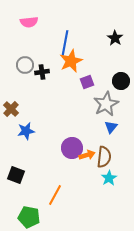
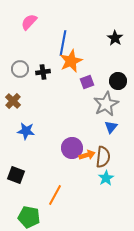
pink semicircle: rotated 138 degrees clockwise
blue line: moved 2 px left
gray circle: moved 5 px left, 4 px down
black cross: moved 1 px right
black circle: moved 3 px left
brown cross: moved 2 px right, 8 px up
blue star: rotated 18 degrees clockwise
brown semicircle: moved 1 px left
cyan star: moved 3 px left
